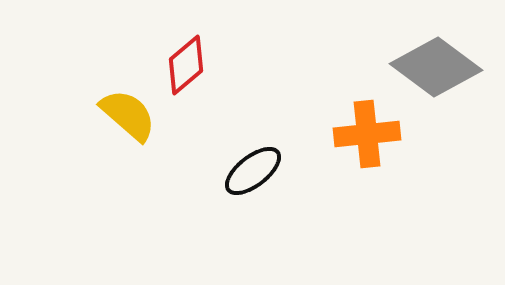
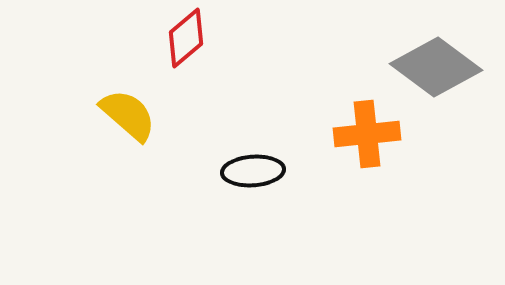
red diamond: moved 27 px up
black ellipse: rotated 34 degrees clockwise
